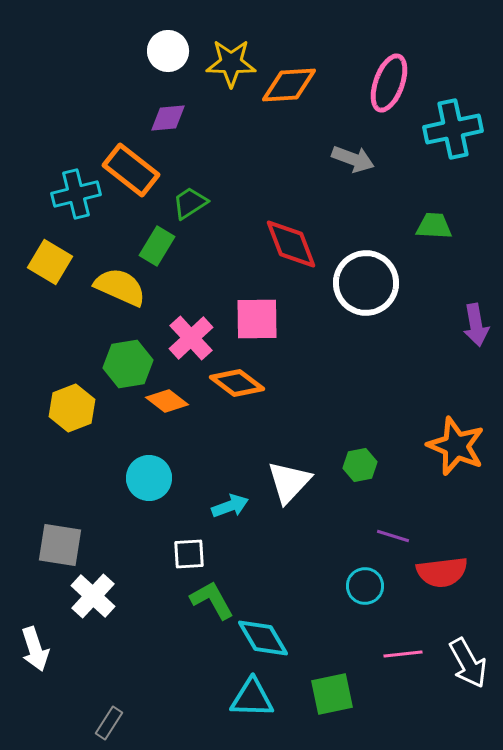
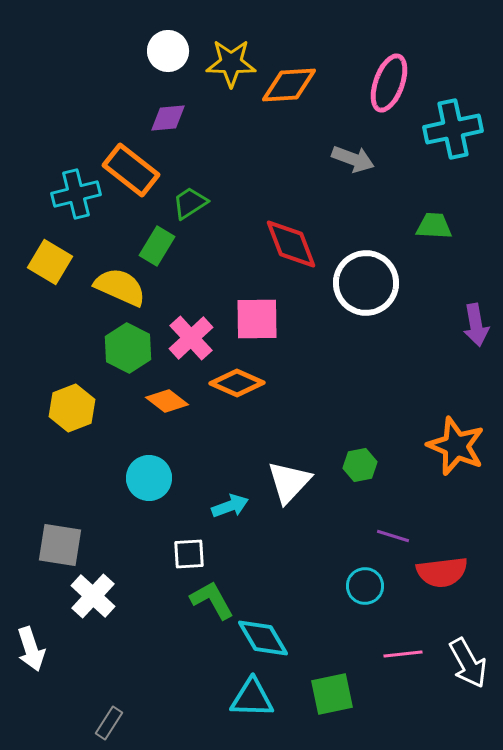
green hexagon at (128, 364): moved 16 px up; rotated 24 degrees counterclockwise
orange diamond at (237, 383): rotated 14 degrees counterclockwise
white arrow at (35, 649): moved 4 px left
